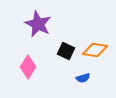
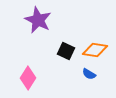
purple star: moved 4 px up
pink diamond: moved 11 px down
blue semicircle: moved 6 px right, 4 px up; rotated 48 degrees clockwise
